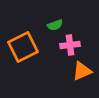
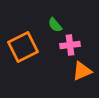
green semicircle: rotated 70 degrees clockwise
